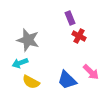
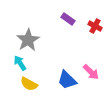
purple rectangle: moved 2 px left, 1 px down; rotated 32 degrees counterclockwise
red cross: moved 16 px right, 10 px up
gray star: rotated 25 degrees clockwise
cyan arrow: rotated 77 degrees clockwise
yellow semicircle: moved 2 px left, 2 px down
